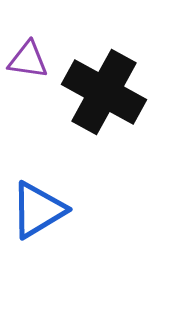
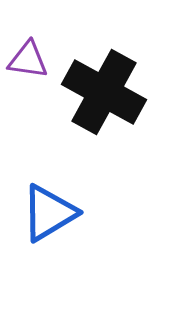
blue triangle: moved 11 px right, 3 px down
